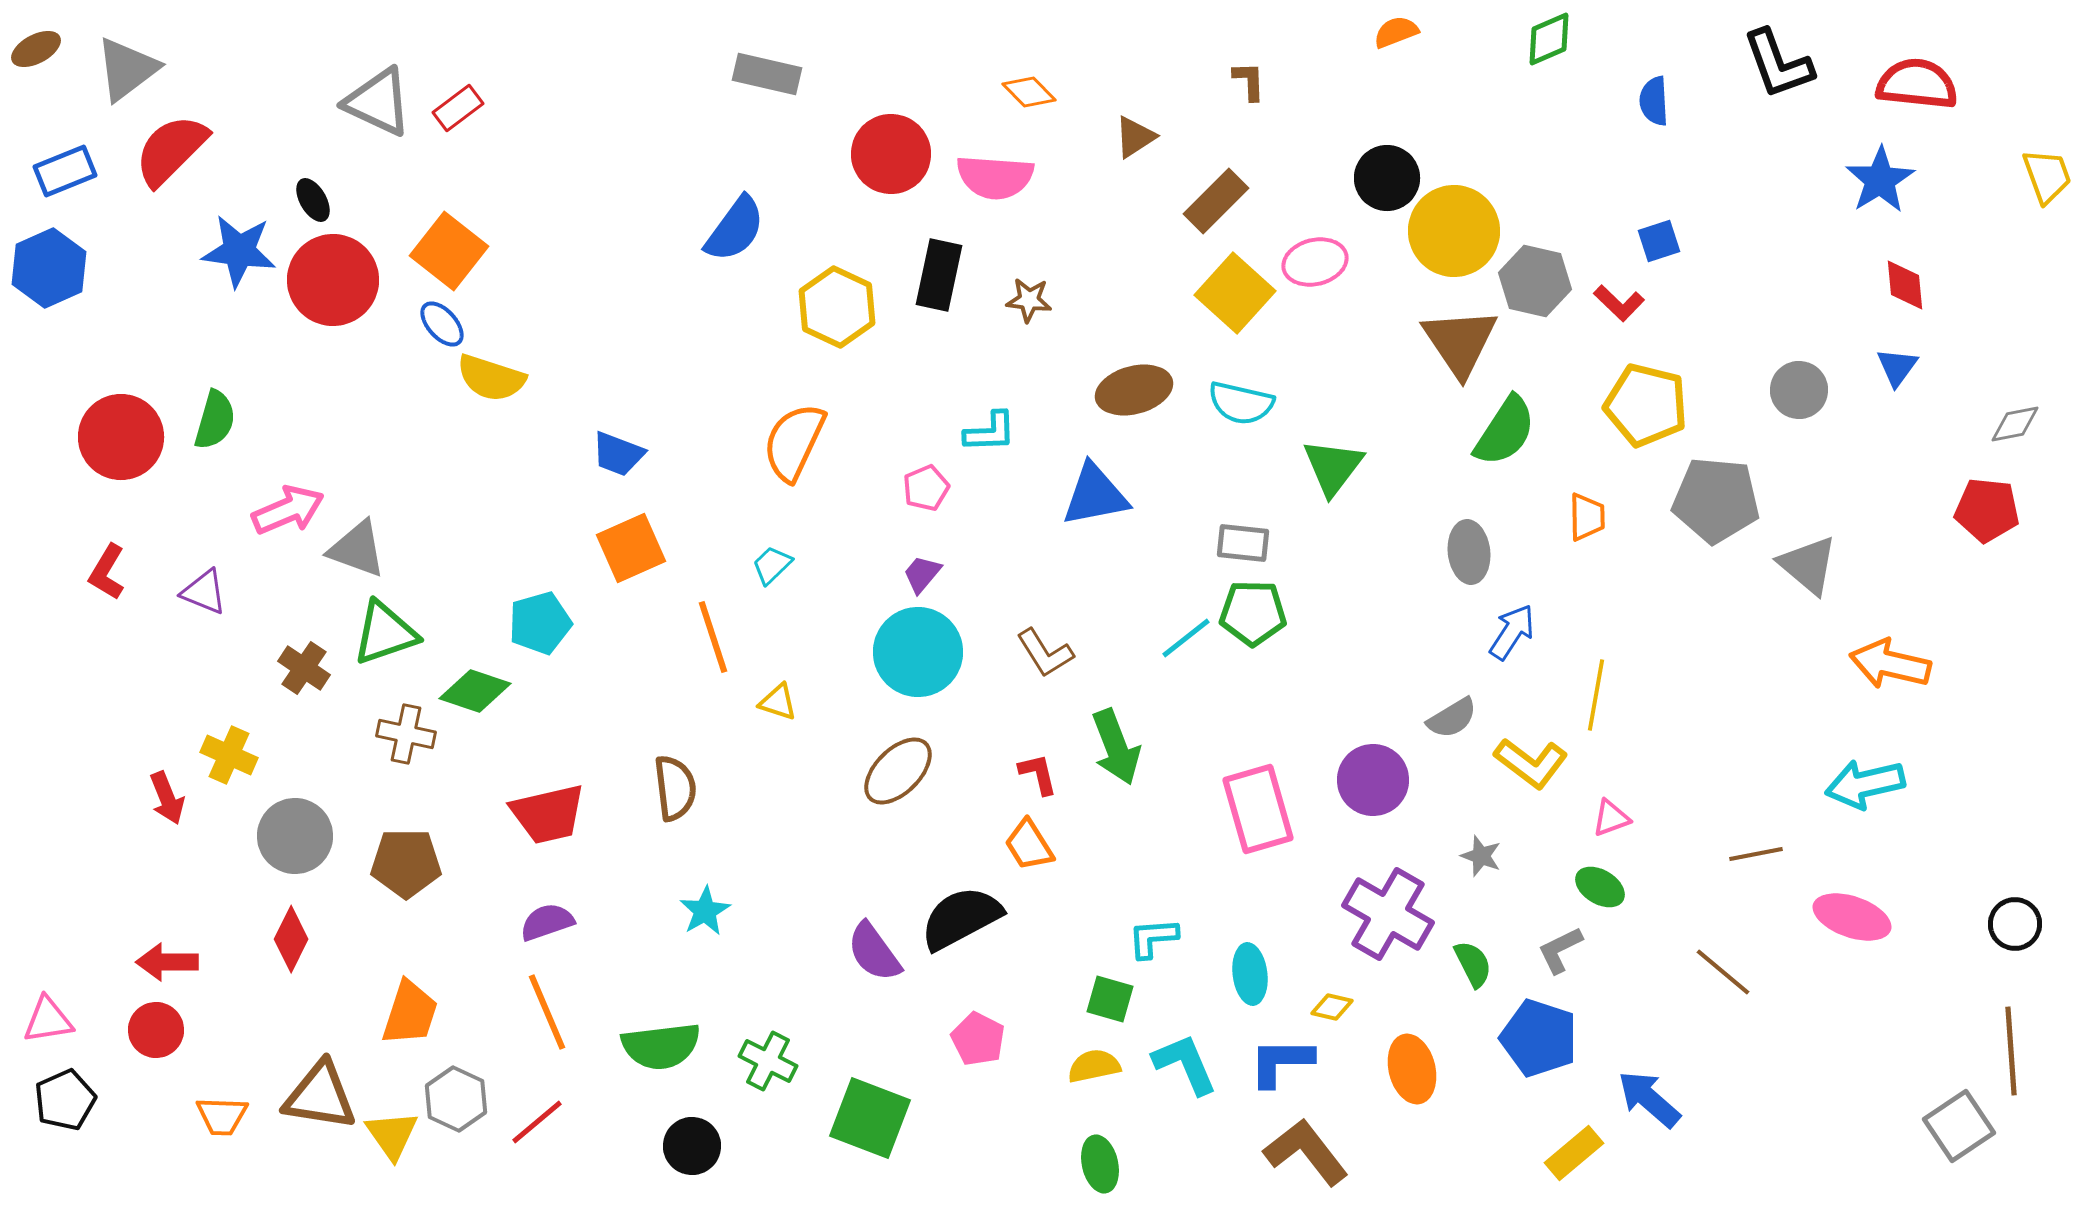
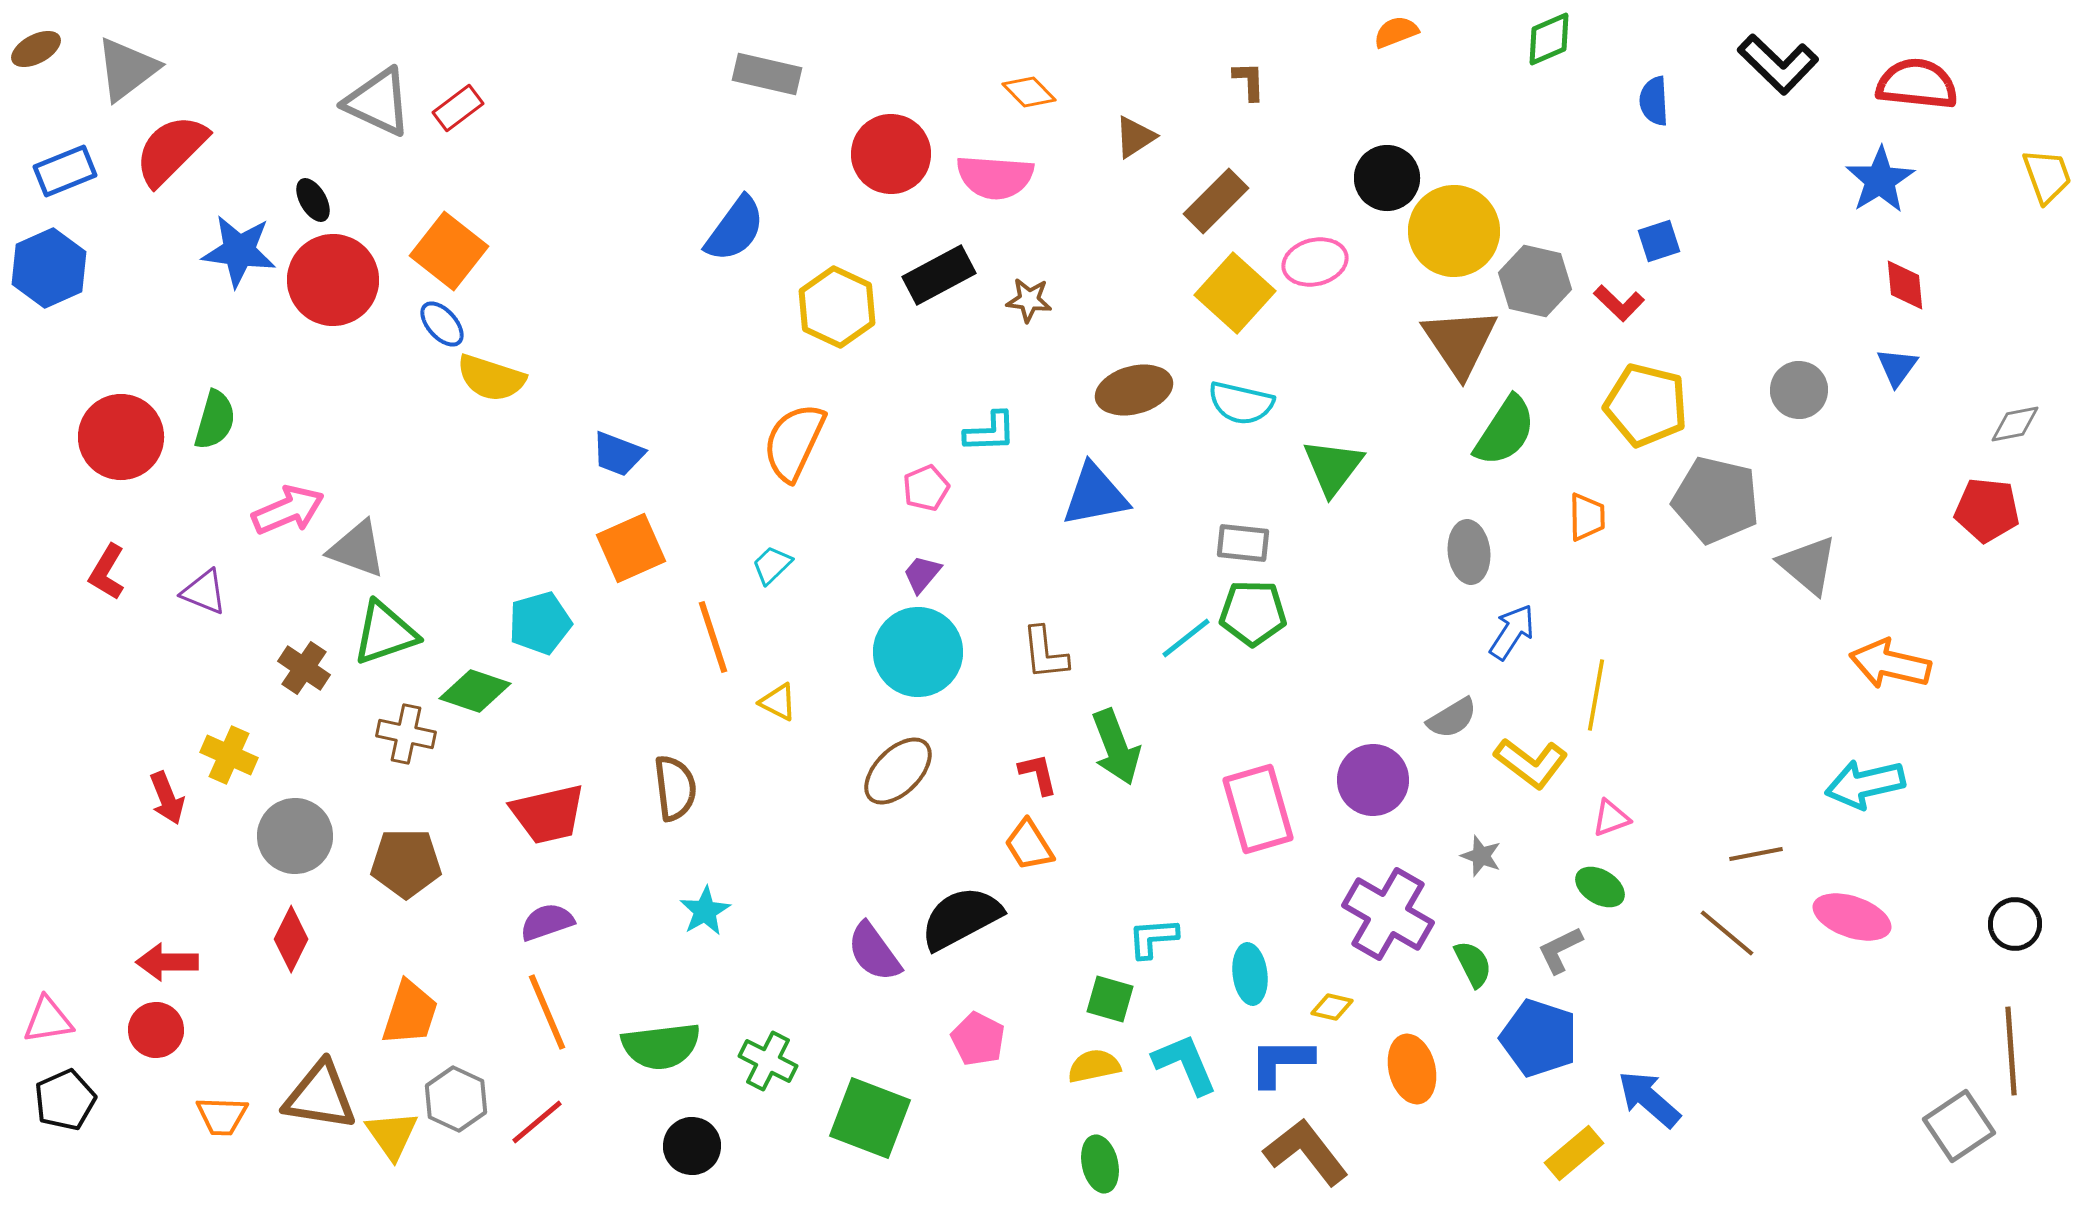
black L-shape at (1778, 64): rotated 26 degrees counterclockwise
black rectangle at (939, 275): rotated 50 degrees clockwise
gray pentagon at (1716, 500): rotated 8 degrees clockwise
brown L-shape at (1045, 653): rotated 26 degrees clockwise
yellow triangle at (778, 702): rotated 9 degrees clockwise
brown line at (1723, 972): moved 4 px right, 39 px up
